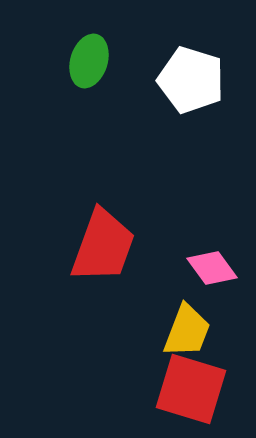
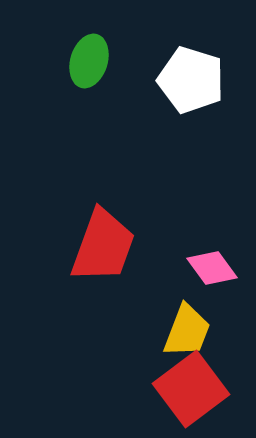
red square: rotated 36 degrees clockwise
